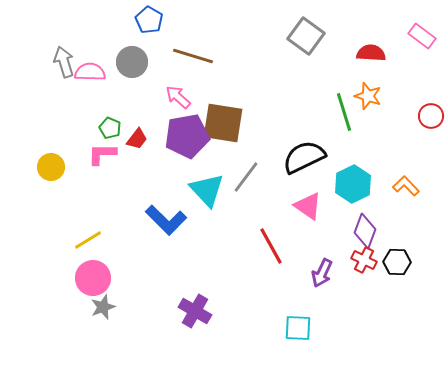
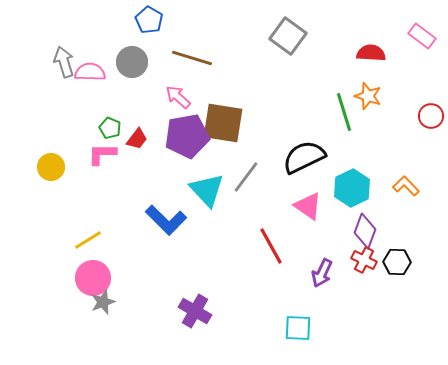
gray square: moved 18 px left
brown line: moved 1 px left, 2 px down
cyan hexagon: moved 1 px left, 4 px down
gray star: moved 5 px up
